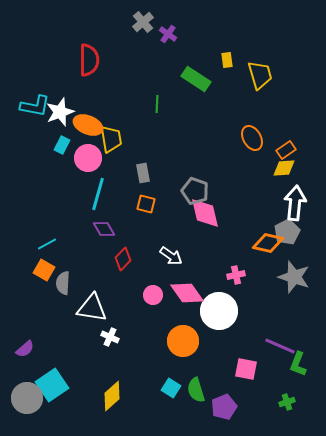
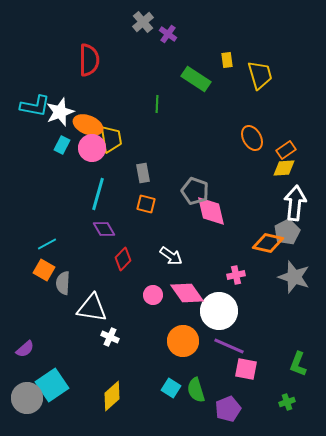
pink circle at (88, 158): moved 4 px right, 10 px up
pink diamond at (205, 213): moved 6 px right, 2 px up
purple line at (280, 346): moved 51 px left
purple pentagon at (224, 407): moved 4 px right, 2 px down
